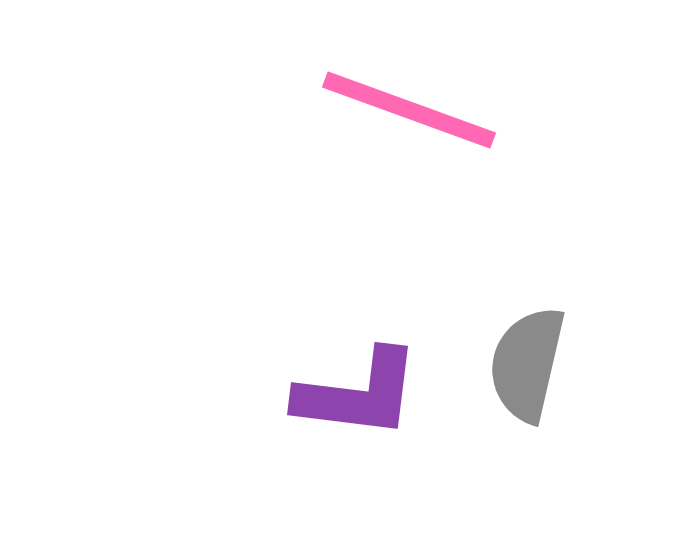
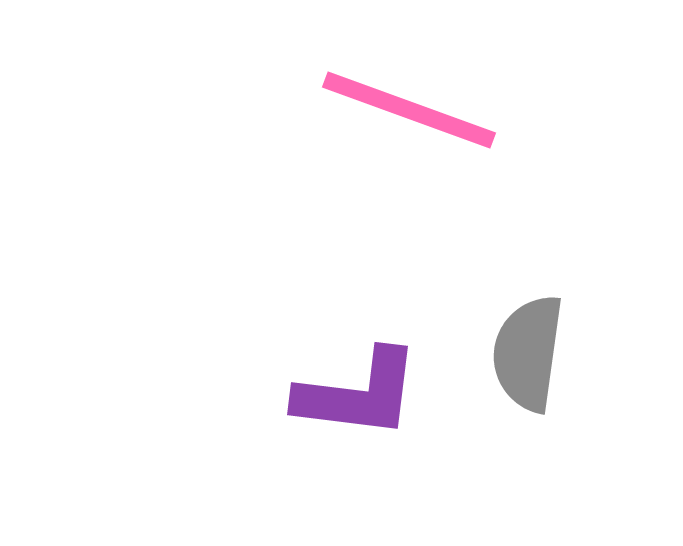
gray semicircle: moved 1 px right, 11 px up; rotated 5 degrees counterclockwise
